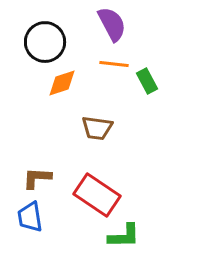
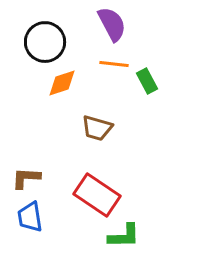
brown trapezoid: rotated 8 degrees clockwise
brown L-shape: moved 11 px left
